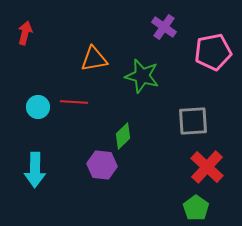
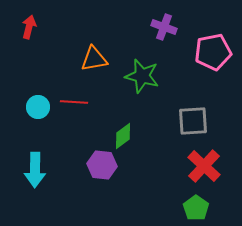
purple cross: rotated 15 degrees counterclockwise
red arrow: moved 4 px right, 6 px up
green diamond: rotated 8 degrees clockwise
red cross: moved 3 px left, 1 px up
